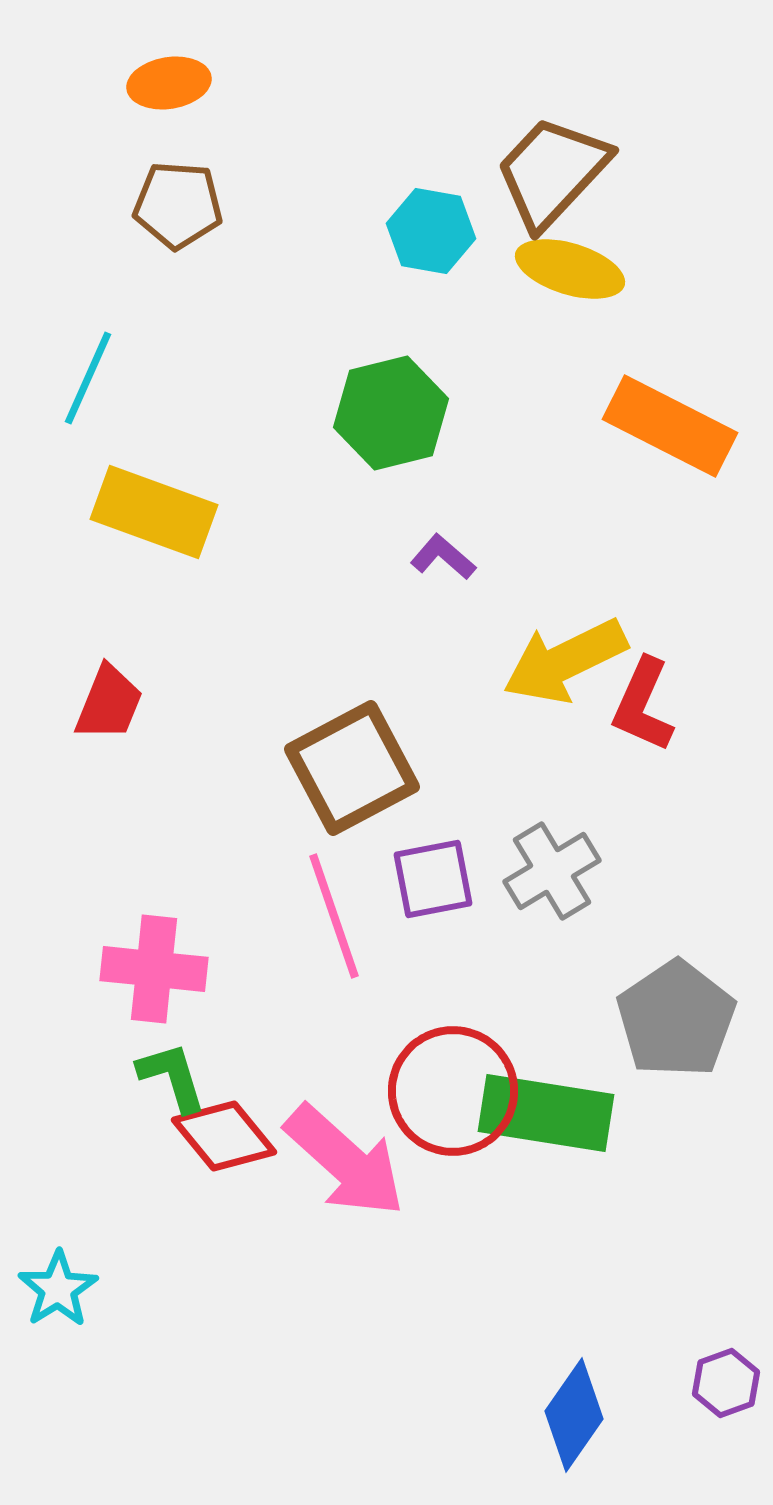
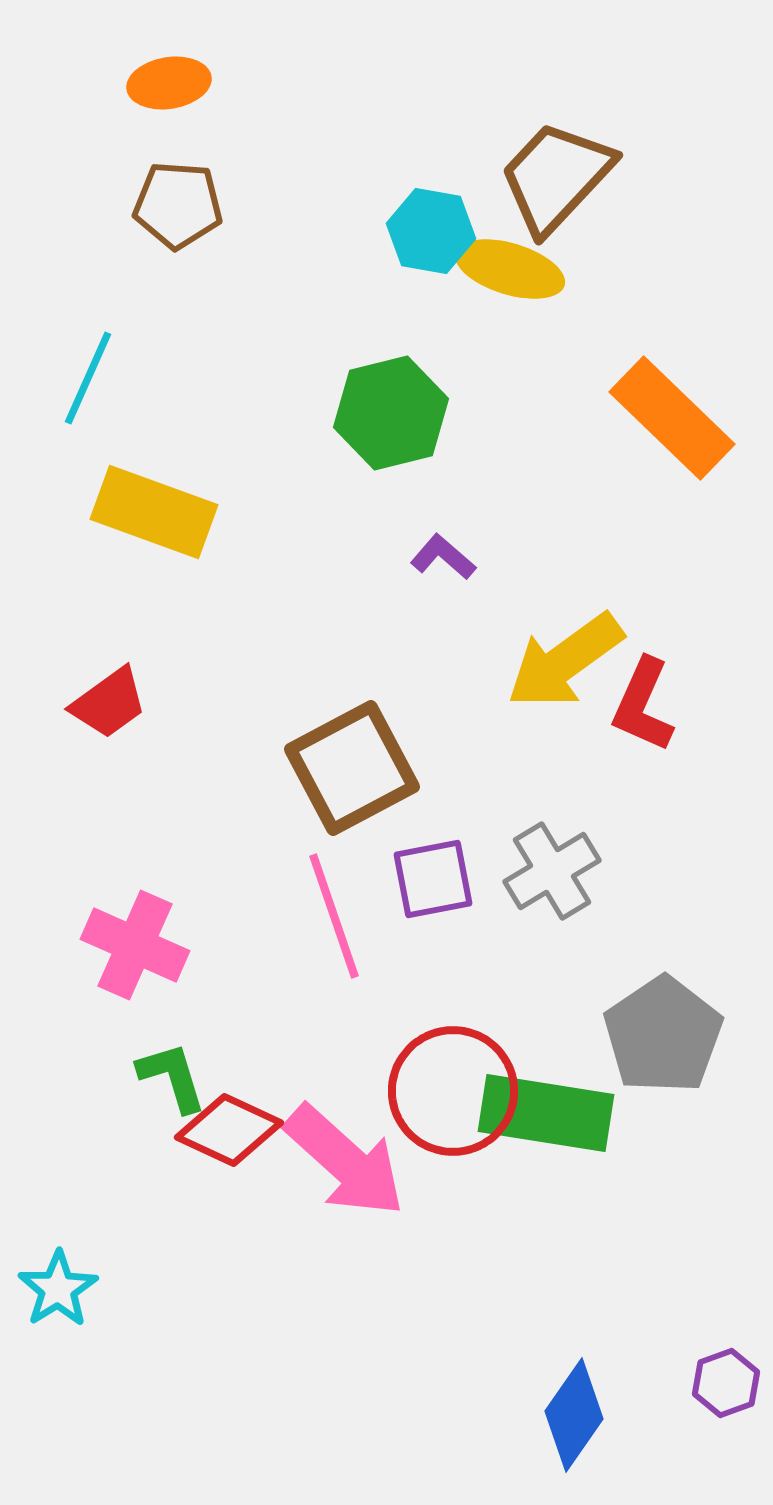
brown trapezoid: moved 4 px right, 5 px down
yellow ellipse: moved 60 px left
orange rectangle: moved 2 px right, 8 px up; rotated 17 degrees clockwise
yellow arrow: rotated 10 degrees counterclockwise
red trapezoid: rotated 32 degrees clockwise
pink cross: moved 19 px left, 24 px up; rotated 18 degrees clockwise
gray pentagon: moved 13 px left, 16 px down
red diamond: moved 5 px right, 6 px up; rotated 26 degrees counterclockwise
